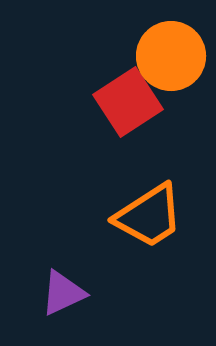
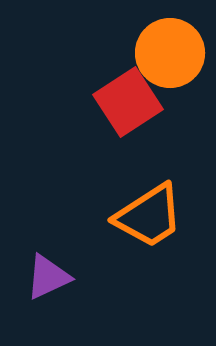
orange circle: moved 1 px left, 3 px up
purple triangle: moved 15 px left, 16 px up
